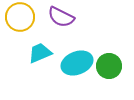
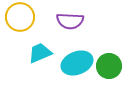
purple semicircle: moved 9 px right, 4 px down; rotated 24 degrees counterclockwise
